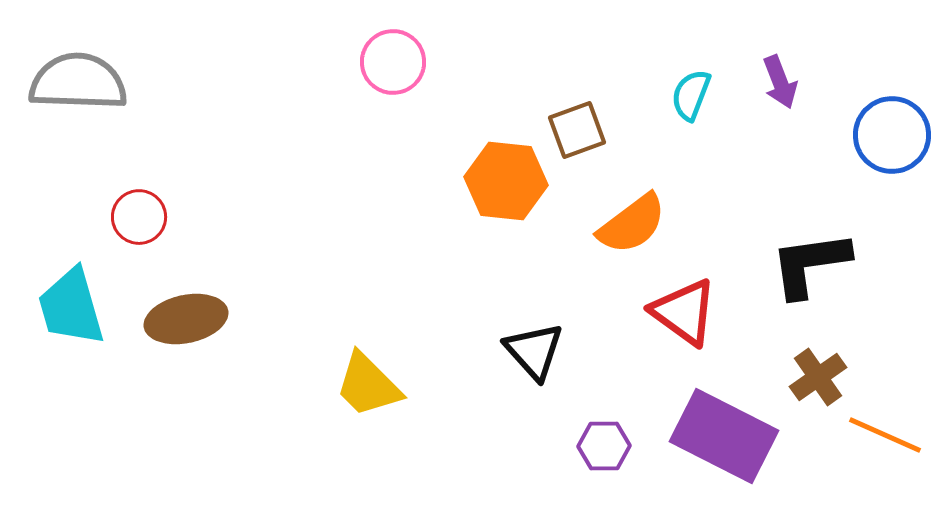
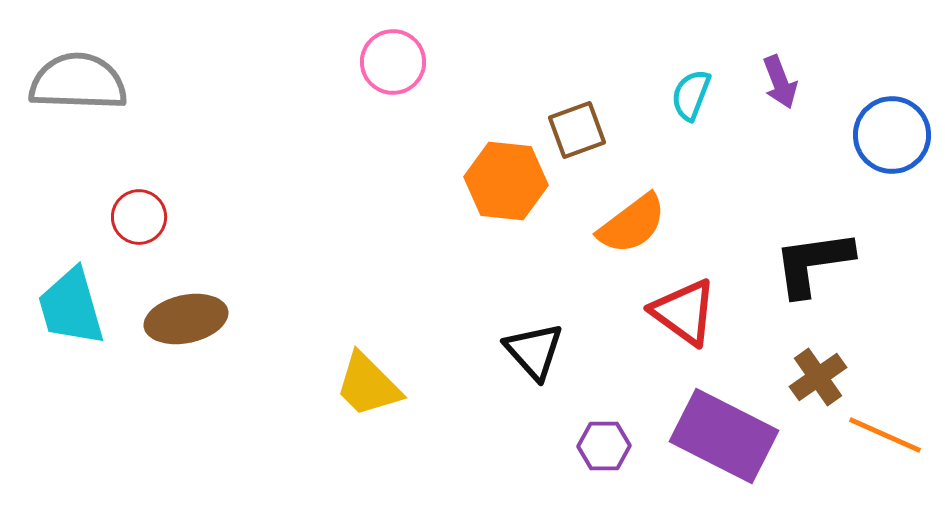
black L-shape: moved 3 px right, 1 px up
